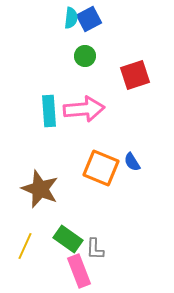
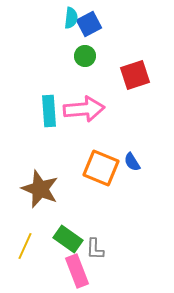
blue square: moved 5 px down
pink rectangle: moved 2 px left
